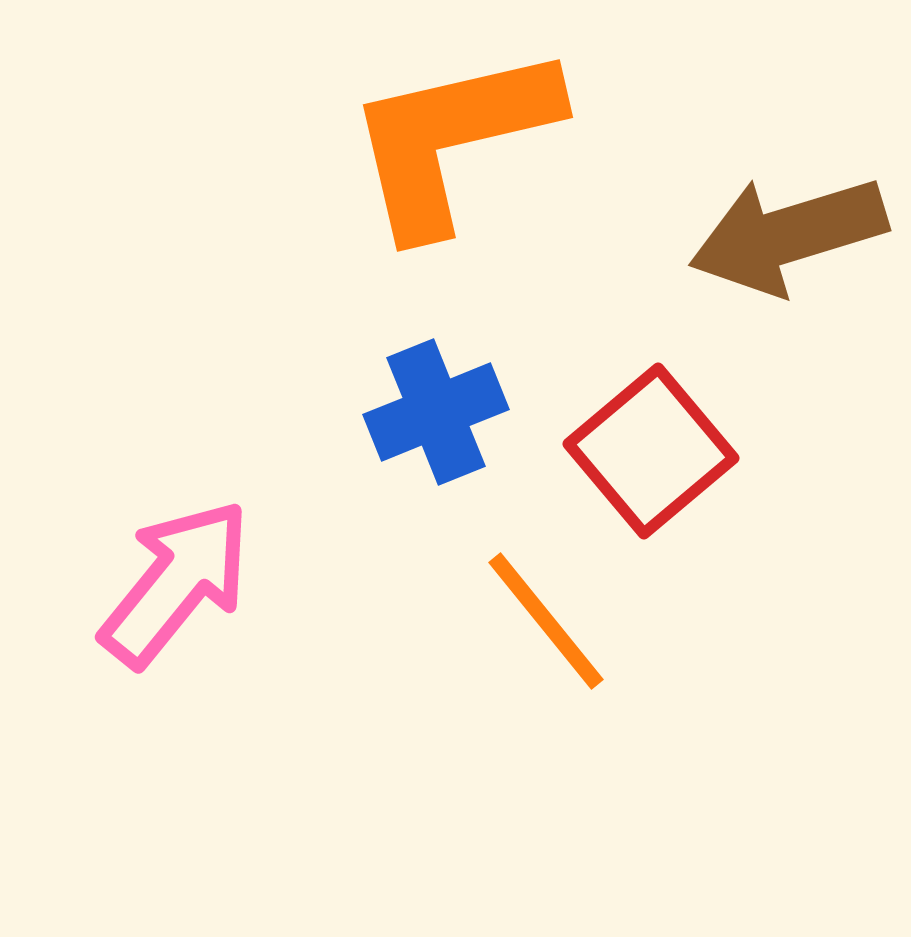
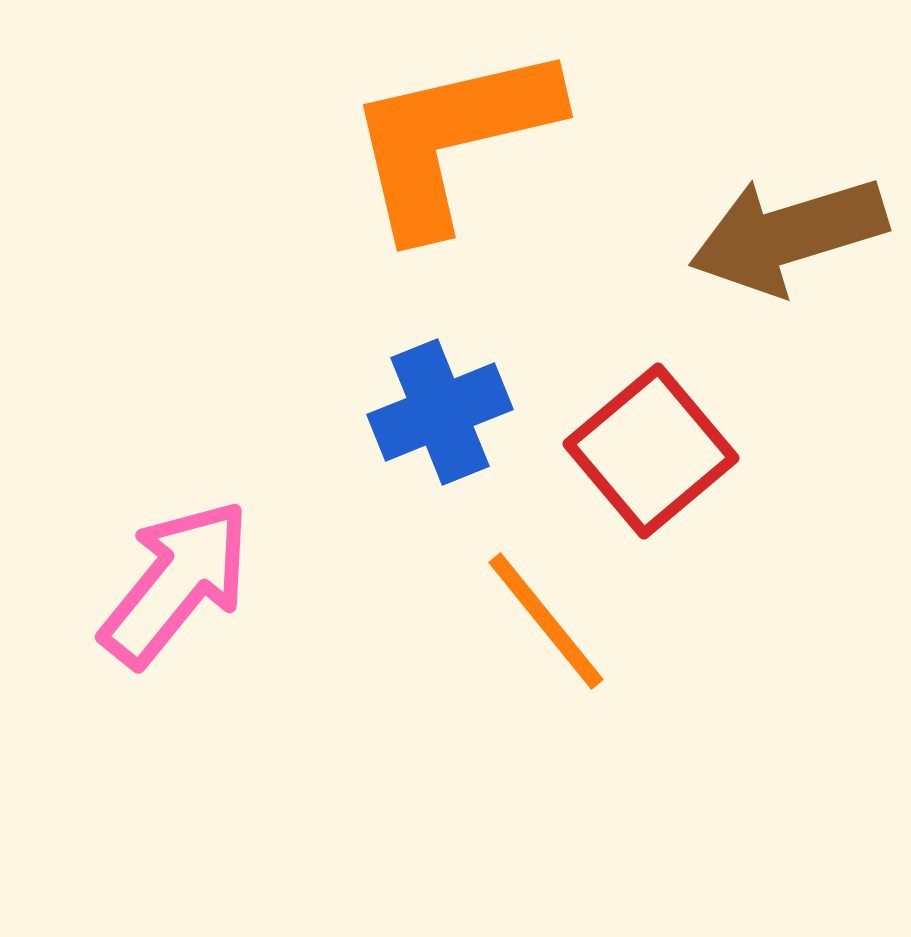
blue cross: moved 4 px right
